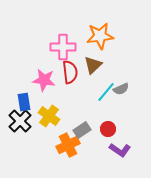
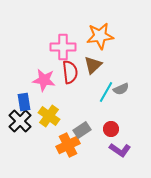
cyan line: rotated 10 degrees counterclockwise
red circle: moved 3 px right
